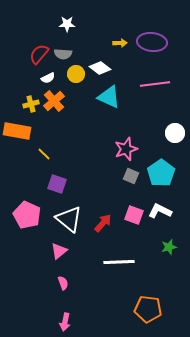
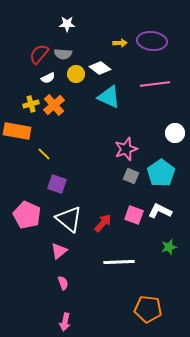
purple ellipse: moved 1 px up
orange cross: moved 4 px down
